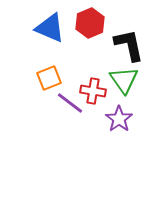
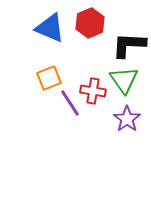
black L-shape: rotated 75 degrees counterclockwise
purple line: rotated 20 degrees clockwise
purple star: moved 8 px right
